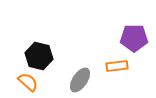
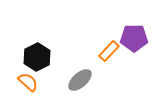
black hexagon: moved 2 px left, 1 px down; rotated 20 degrees clockwise
orange rectangle: moved 8 px left, 15 px up; rotated 40 degrees counterclockwise
gray ellipse: rotated 15 degrees clockwise
